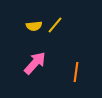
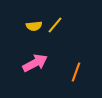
pink arrow: rotated 20 degrees clockwise
orange line: rotated 12 degrees clockwise
